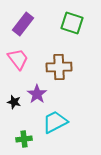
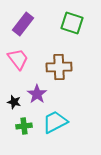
green cross: moved 13 px up
